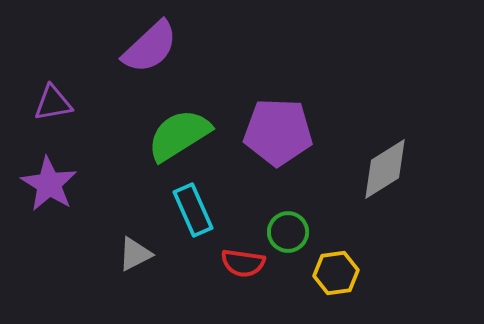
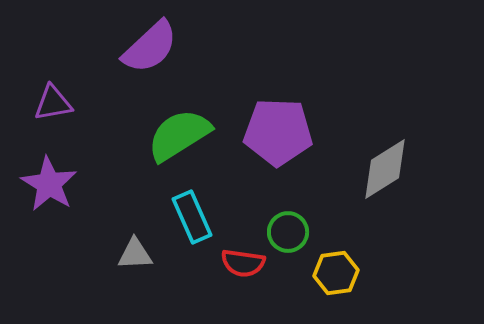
cyan rectangle: moved 1 px left, 7 px down
gray triangle: rotated 24 degrees clockwise
